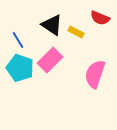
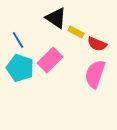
red semicircle: moved 3 px left, 26 px down
black triangle: moved 4 px right, 7 px up
